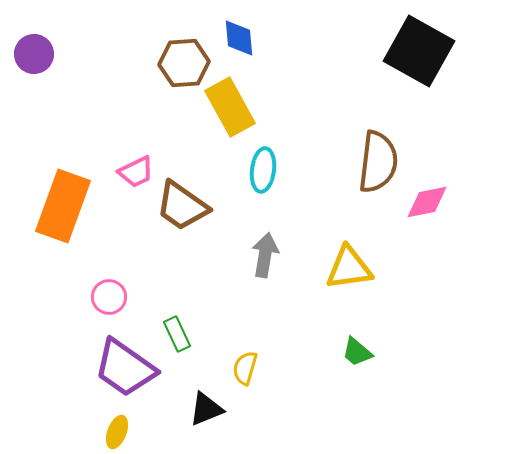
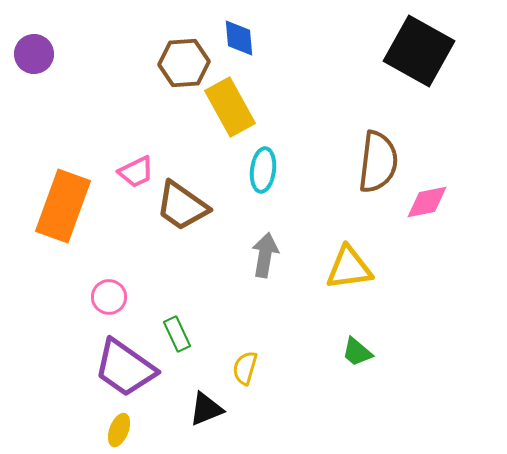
yellow ellipse: moved 2 px right, 2 px up
